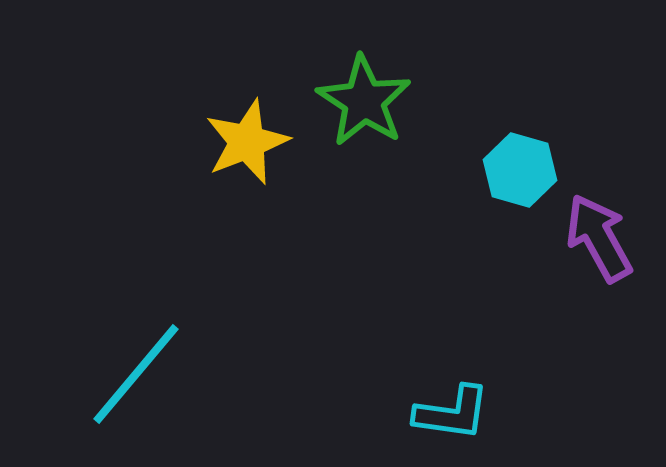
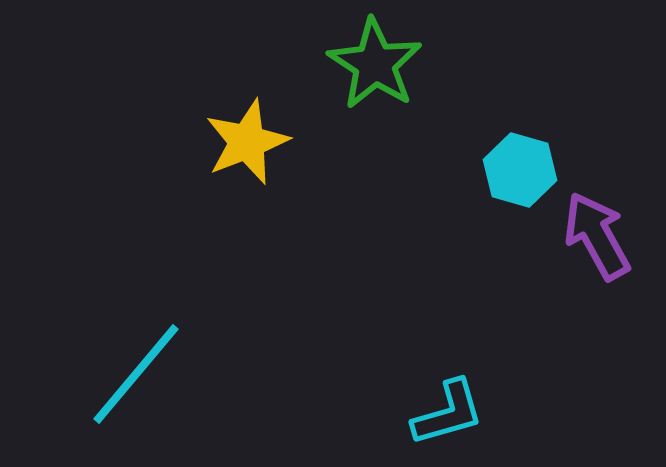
green star: moved 11 px right, 37 px up
purple arrow: moved 2 px left, 2 px up
cyan L-shape: moved 4 px left; rotated 24 degrees counterclockwise
